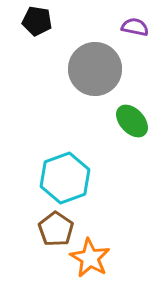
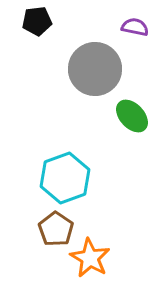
black pentagon: rotated 16 degrees counterclockwise
green ellipse: moved 5 px up
